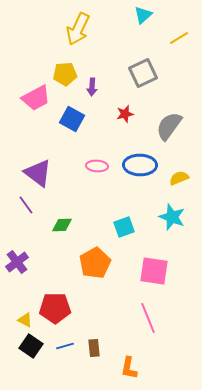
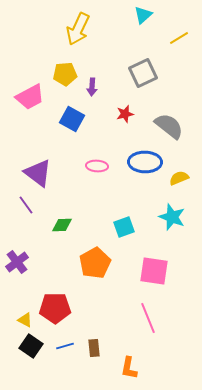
pink trapezoid: moved 6 px left, 1 px up
gray semicircle: rotated 92 degrees clockwise
blue ellipse: moved 5 px right, 3 px up
